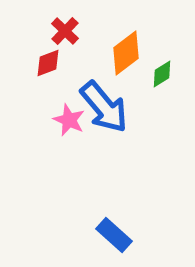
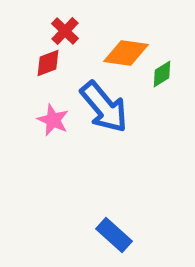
orange diamond: rotated 45 degrees clockwise
pink star: moved 16 px left
